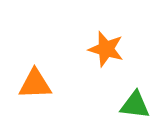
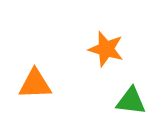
green triangle: moved 4 px left, 4 px up
